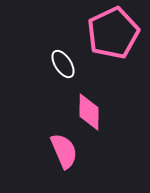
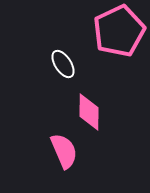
pink pentagon: moved 6 px right, 2 px up
